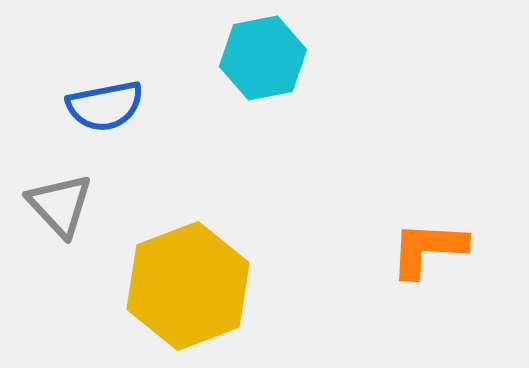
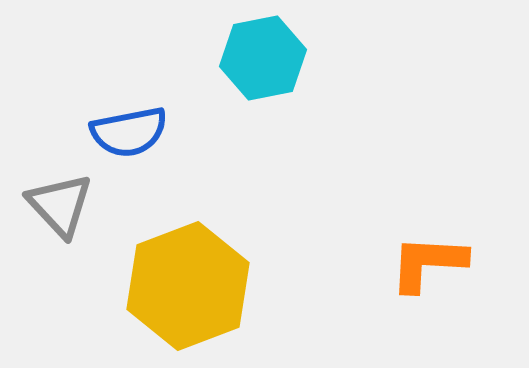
blue semicircle: moved 24 px right, 26 px down
orange L-shape: moved 14 px down
